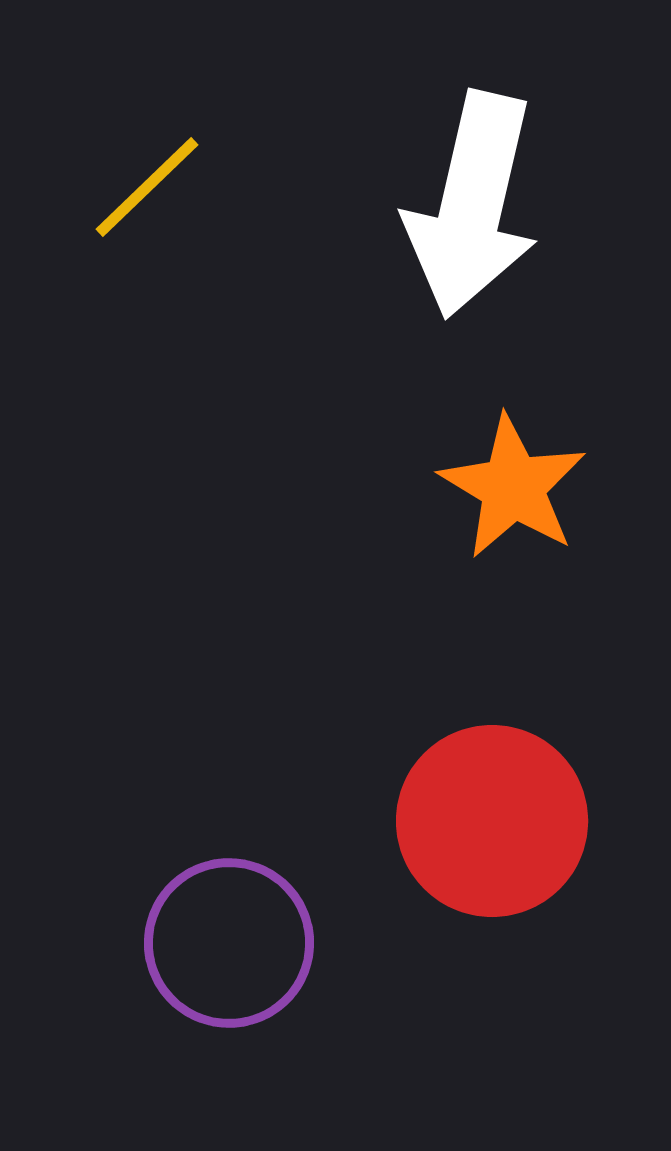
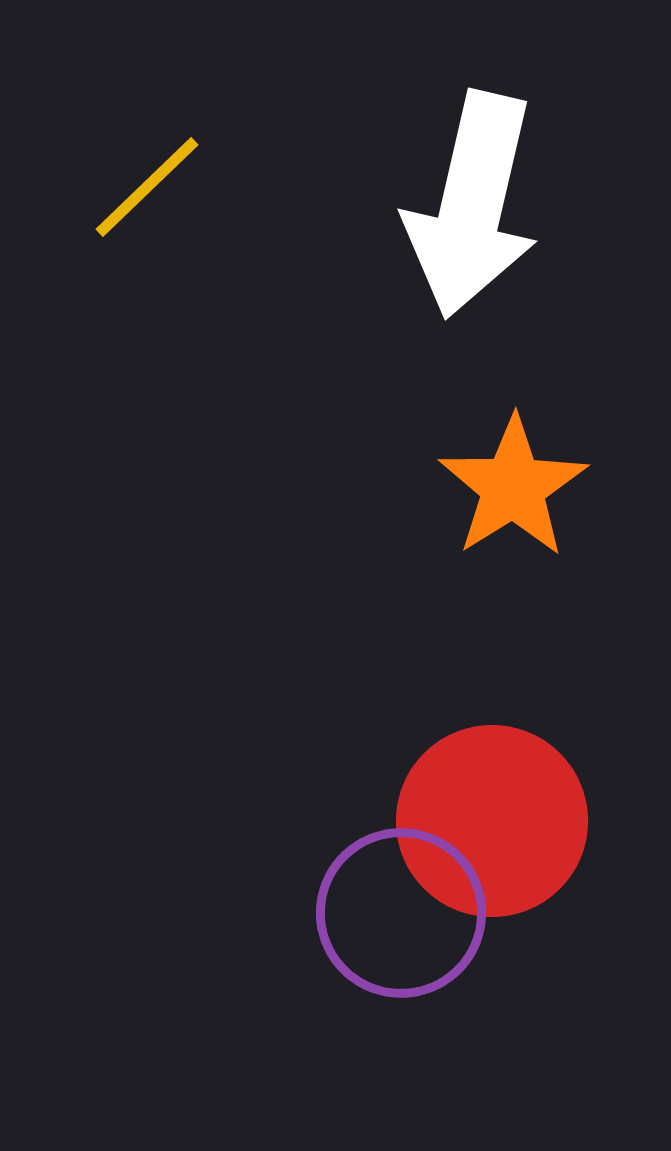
orange star: rotated 9 degrees clockwise
purple circle: moved 172 px right, 30 px up
